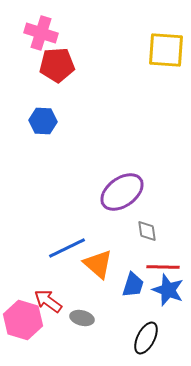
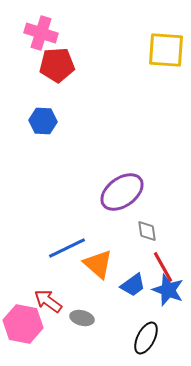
red line: rotated 60 degrees clockwise
blue trapezoid: rotated 36 degrees clockwise
pink hexagon: moved 4 px down; rotated 6 degrees counterclockwise
